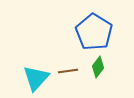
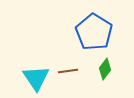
green diamond: moved 7 px right, 2 px down
cyan triangle: rotated 16 degrees counterclockwise
